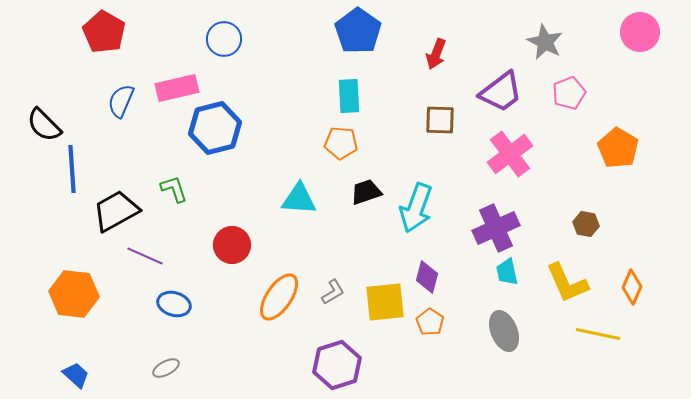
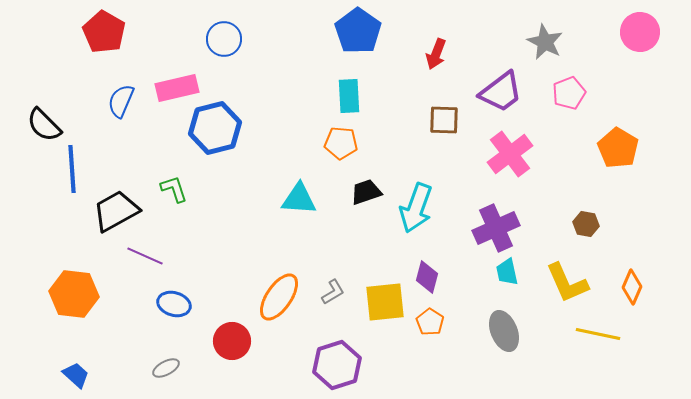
brown square at (440, 120): moved 4 px right
red circle at (232, 245): moved 96 px down
